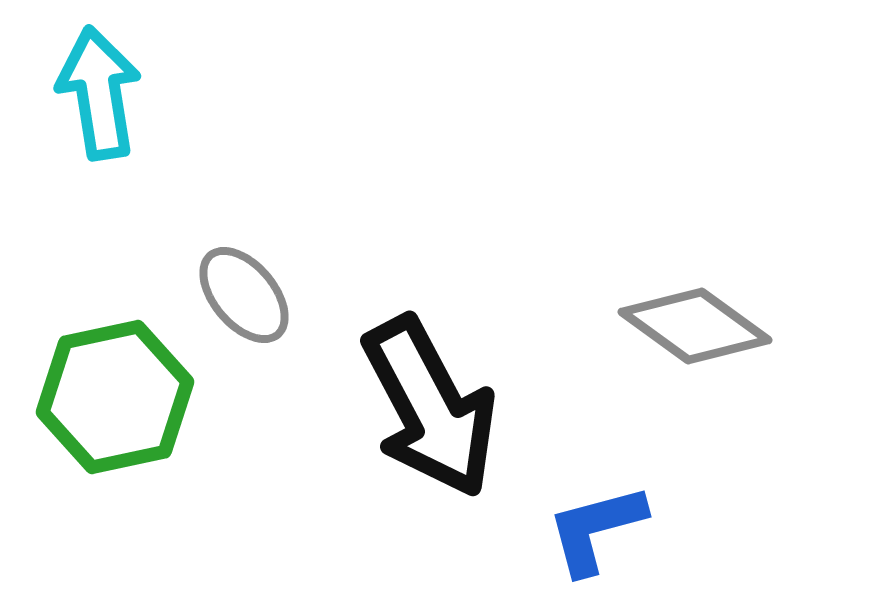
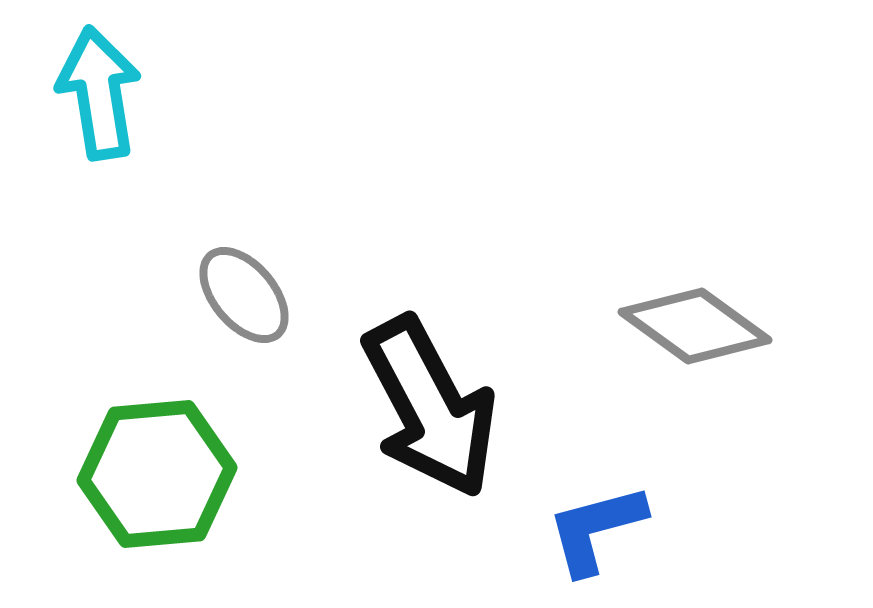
green hexagon: moved 42 px right, 77 px down; rotated 7 degrees clockwise
